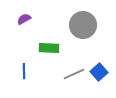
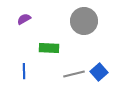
gray circle: moved 1 px right, 4 px up
gray line: rotated 10 degrees clockwise
